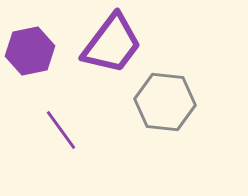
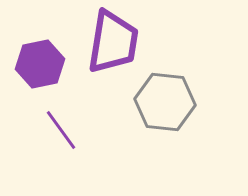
purple trapezoid: moved 1 px right, 2 px up; rotated 28 degrees counterclockwise
purple hexagon: moved 10 px right, 13 px down
